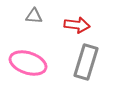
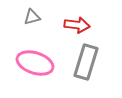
gray triangle: moved 2 px left, 1 px down; rotated 18 degrees counterclockwise
pink ellipse: moved 7 px right
